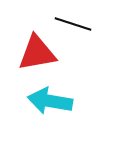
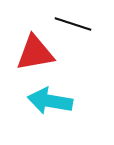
red triangle: moved 2 px left
